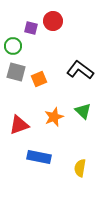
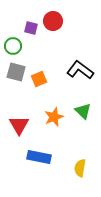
red triangle: rotated 40 degrees counterclockwise
